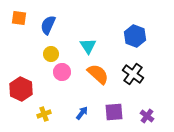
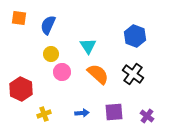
blue arrow: rotated 48 degrees clockwise
